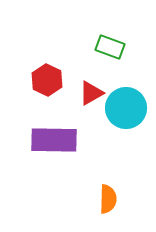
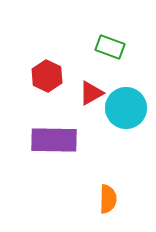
red hexagon: moved 4 px up
